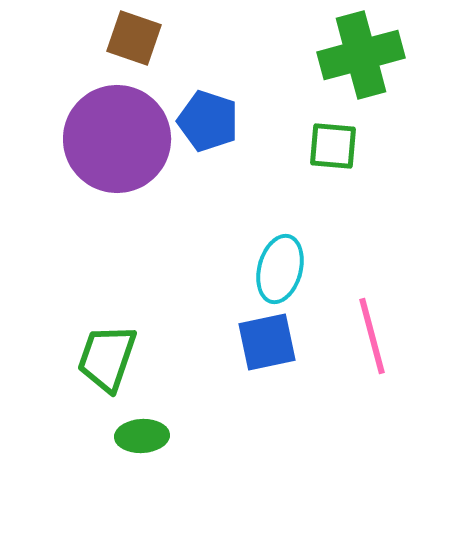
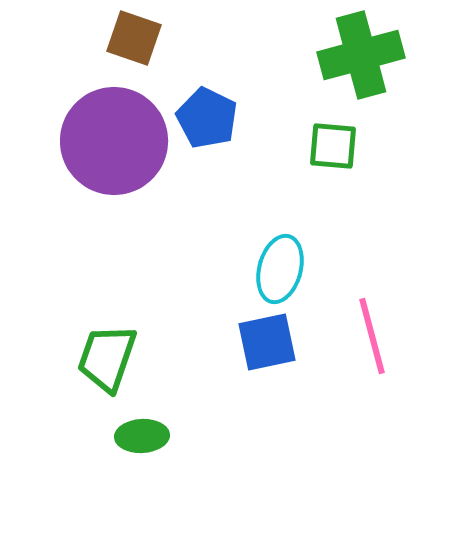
blue pentagon: moved 1 px left, 3 px up; rotated 8 degrees clockwise
purple circle: moved 3 px left, 2 px down
